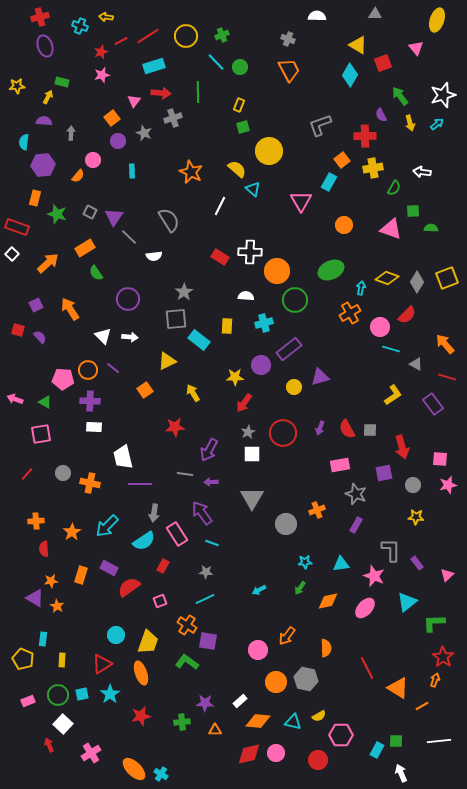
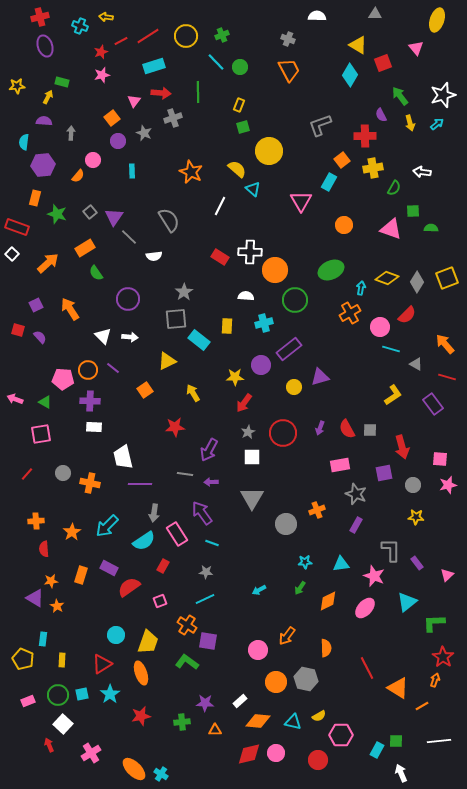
gray square at (90, 212): rotated 24 degrees clockwise
orange circle at (277, 271): moved 2 px left, 1 px up
white square at (252, 454): moved 3 px down
orange diamond at (328, 601): rotated 15 degrees counterclockwise
